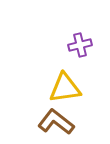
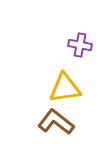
purple cross: rotated 25 degrees clockwise
